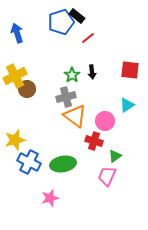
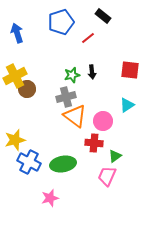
black rectangle: moved 26 px right
green star: rotated 21 degrees clockwise
pink circle: moved 2 px left
red cross: moved 2 px down; rotated 12 degrees counterclockwise
